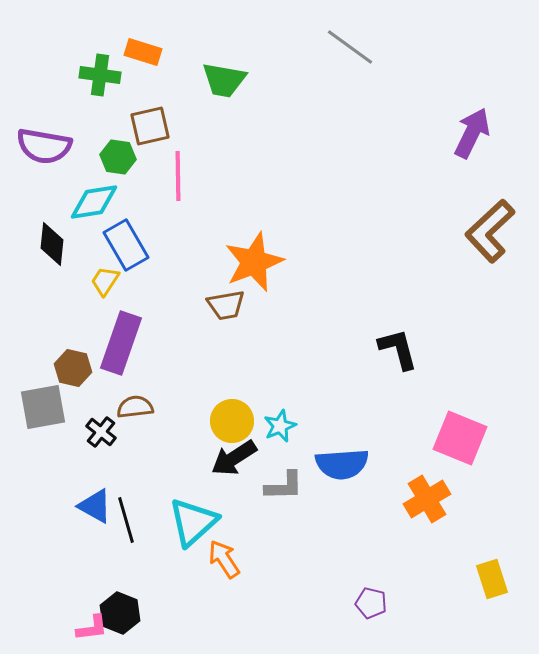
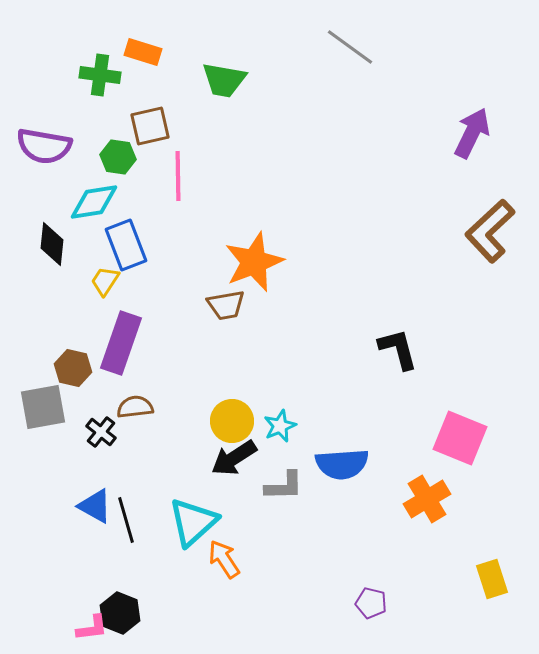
blue rectangle: rotated 9 degrees clockwise
